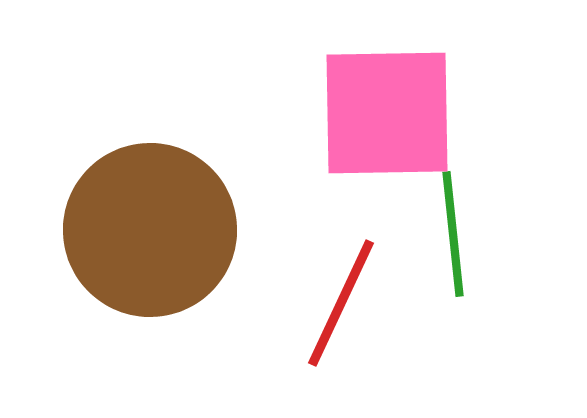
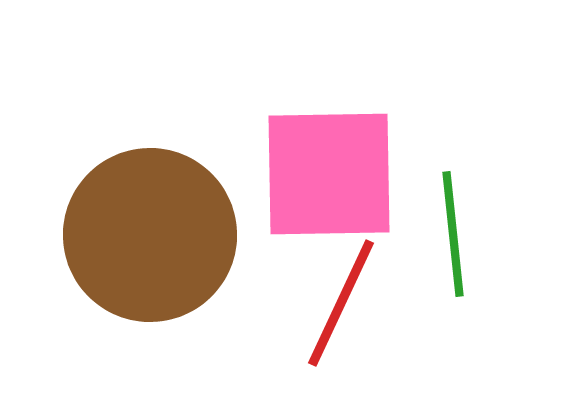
pink square: moved 58 px left, 61 px down
brown circle: moved 5 px down
